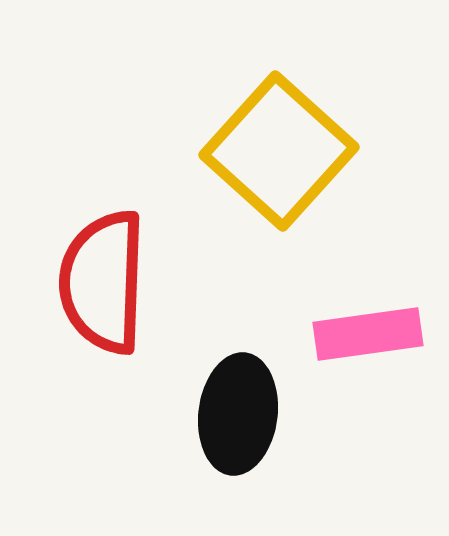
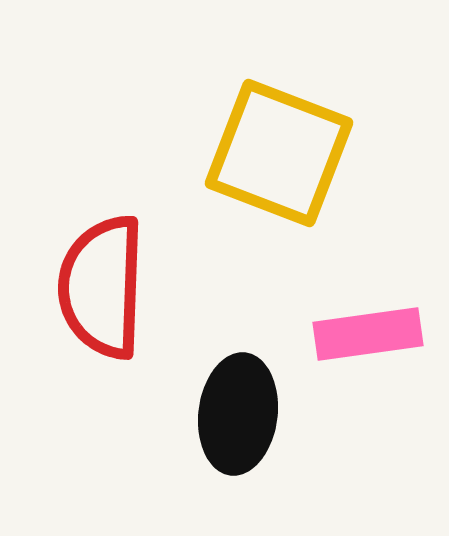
yellow square: moved 2 px down; rotated 21 degrees counterclockwise
red semicircle: moved 1 px left, 5 px down
